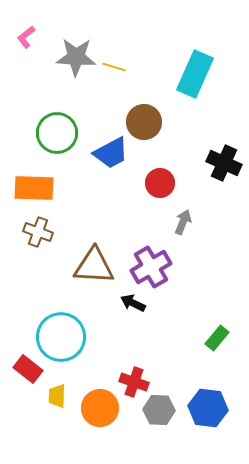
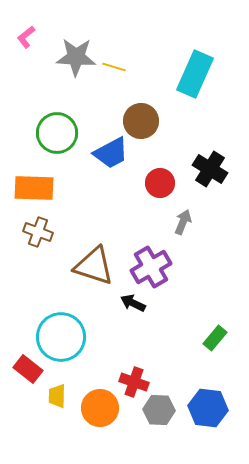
brown circle: moved 3 px left, 1 px up
black cross: moved 14 px left, 6 px down; rotated 8 degrees clockwise
brown triangle: rotated 15 degrees clockwise
green rectangle: moved 2 px left
